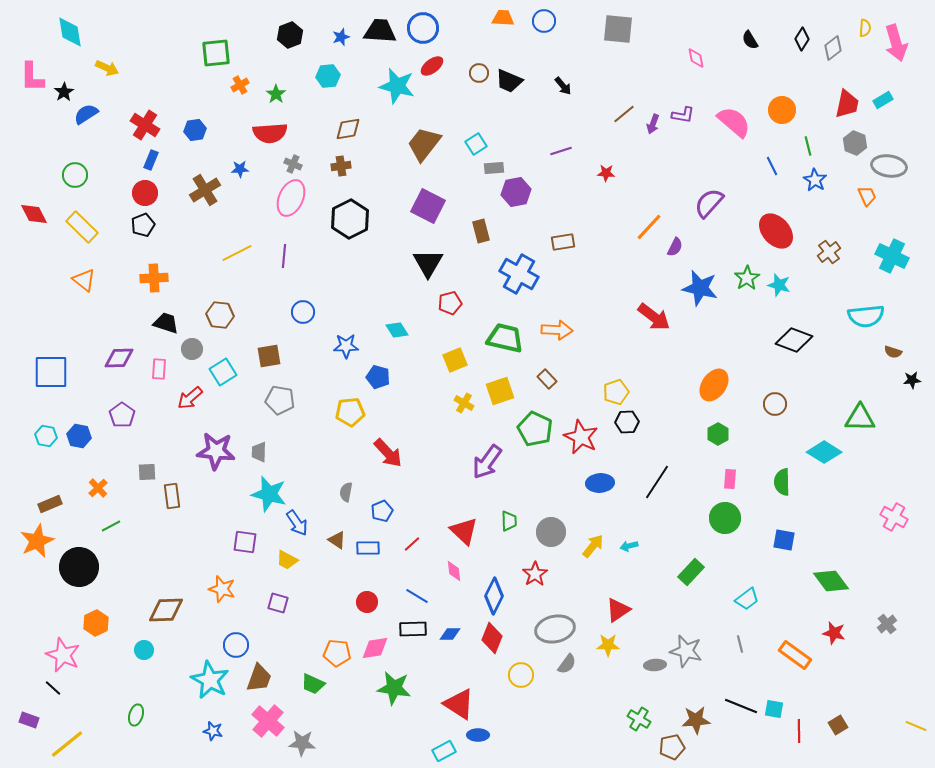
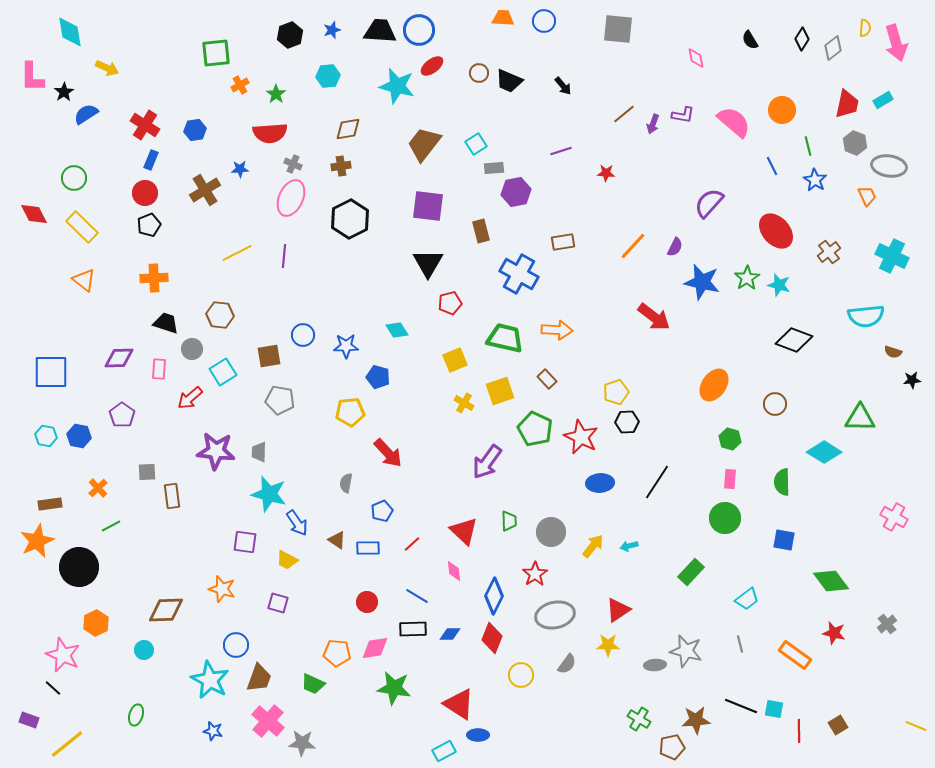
blue circle at (423, 28): moved 4 px left, 2 px down
blue star at (341, 37): moved 9 px left, 7 px up
green circle at (75, 175): moved 1 px left, 3 px down
purple square at (428, 206): rotated 20 degrees counterclockwise
black pentagon at (143, 225): moved 6 px right
orange line at (649, 227): moved 16 px left, 19 px down
blue star at (700, 288): moved 2 px right, 6 px up
blue circle at (303, 312): moved 23 px down
green hexagon at (718, 434): moved 12 px right, 5 px down; rotated 15 degrees counterclockwise
gray semicircle at (346, 492): moved 9 px up
brown rectangle at (50, 504): rotated 15 degrees clockwise
gray ellipse at (555, 629): moved 14 px up
